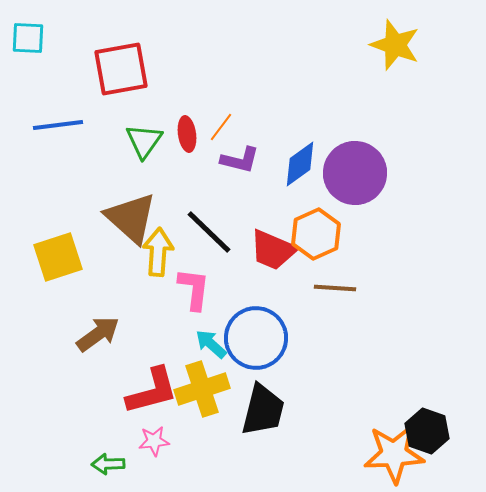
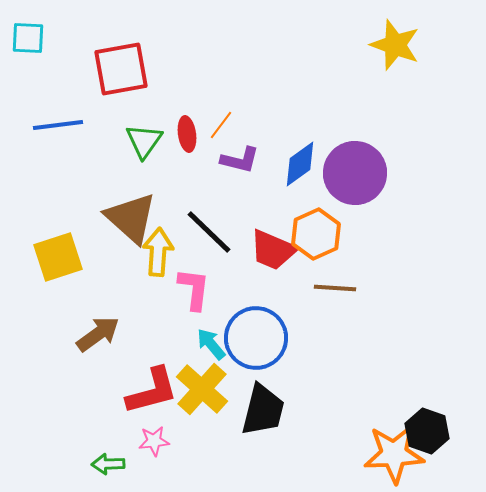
orange line: moved 2 px up
cyan arrow: rotated 8 degrees clockwise
yellow cross: rotated 30 degrees counterclockwise
